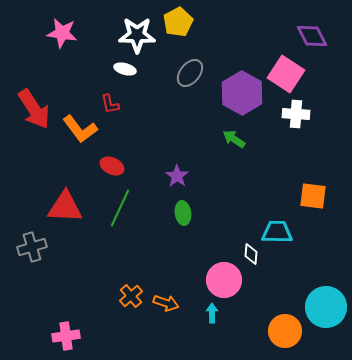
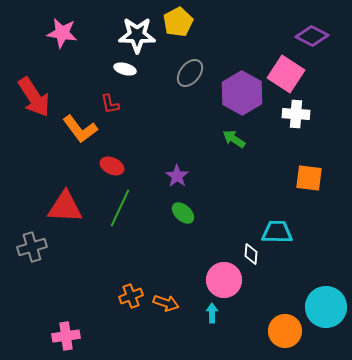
purple diamond: rotated 36 degrees counterclockwise
red arrow: moved 12 px up
orange square: moved 4 px left, 18 px up
green ellipse: rotated 40 degrees counterclockwise
orange cross: rotated 20 degrees clockwise
